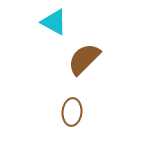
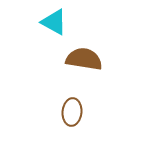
brown semicircle: rotated 54 degrees clockwise
